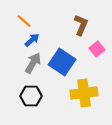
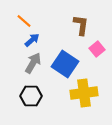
brown L-shape: rotated 15 degrees counterclockwise
blue square: moved 3 px right, 2 px down
